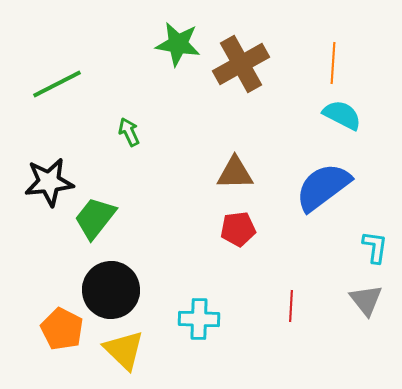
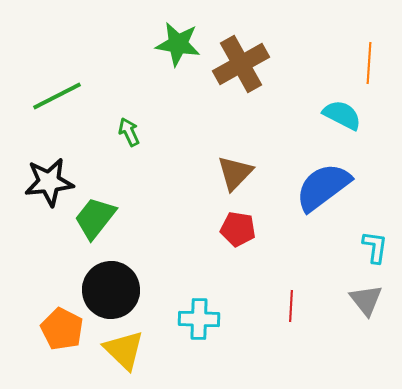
orange line: moved 36 px right
green line: moved 12 px down
brown triangle: rotated 45 degrees counterclockwise
red pentagon: rotated 16 degrees clockwise
